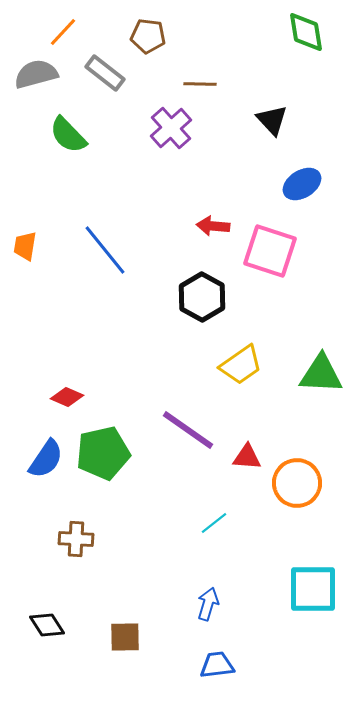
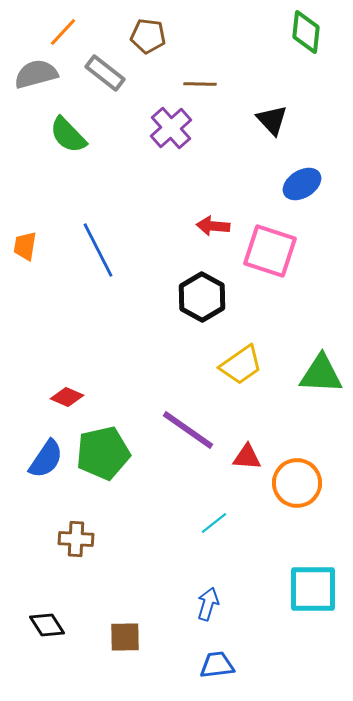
green diamond: rotated 15 degrees clockwise
blue line: moved 7 px left; rotated 12 degrees clockwise
